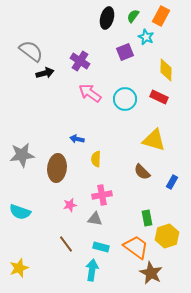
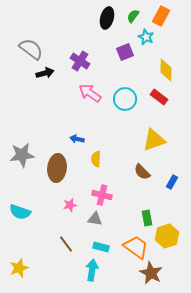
gray semicircle: moved 2 px up
red rectangle: rotated 12 degrees clockwise
yellow triangle: rotated 35 degrees counterclockwise
pink cross: rotated 24 degrees clockwise
